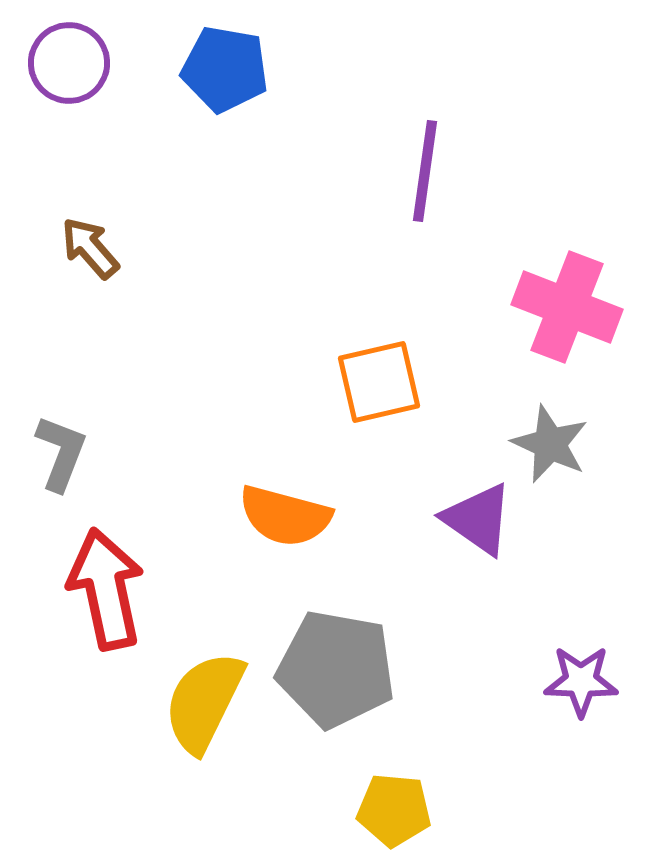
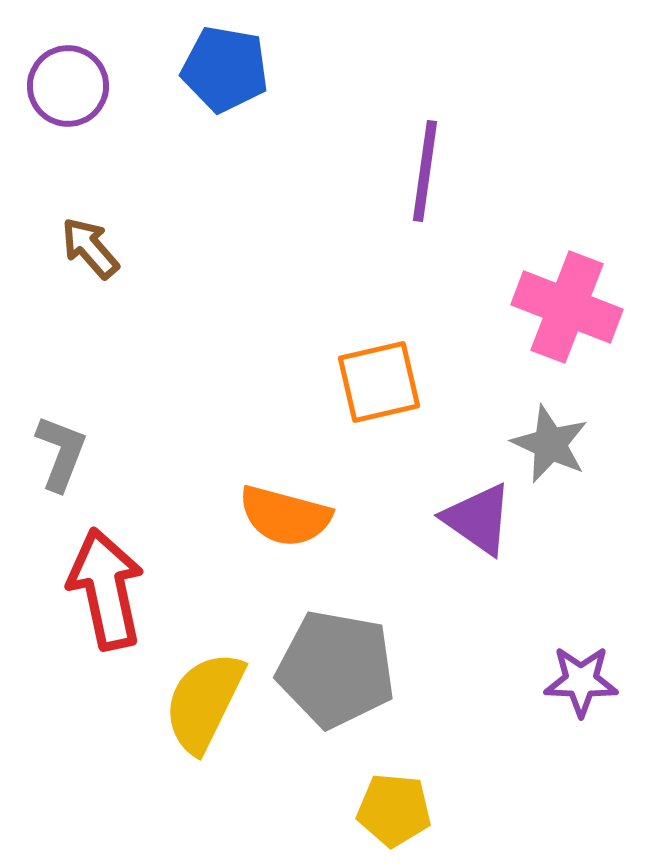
purple circle: moved 1 px left, 23 px down
